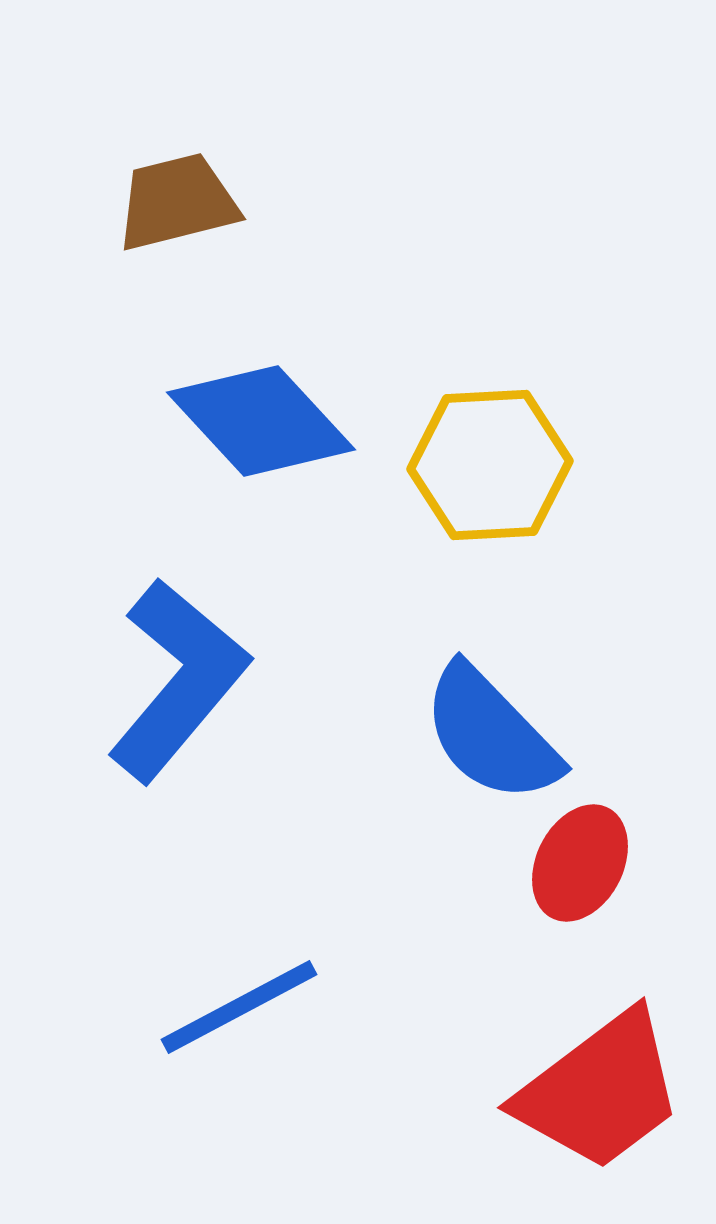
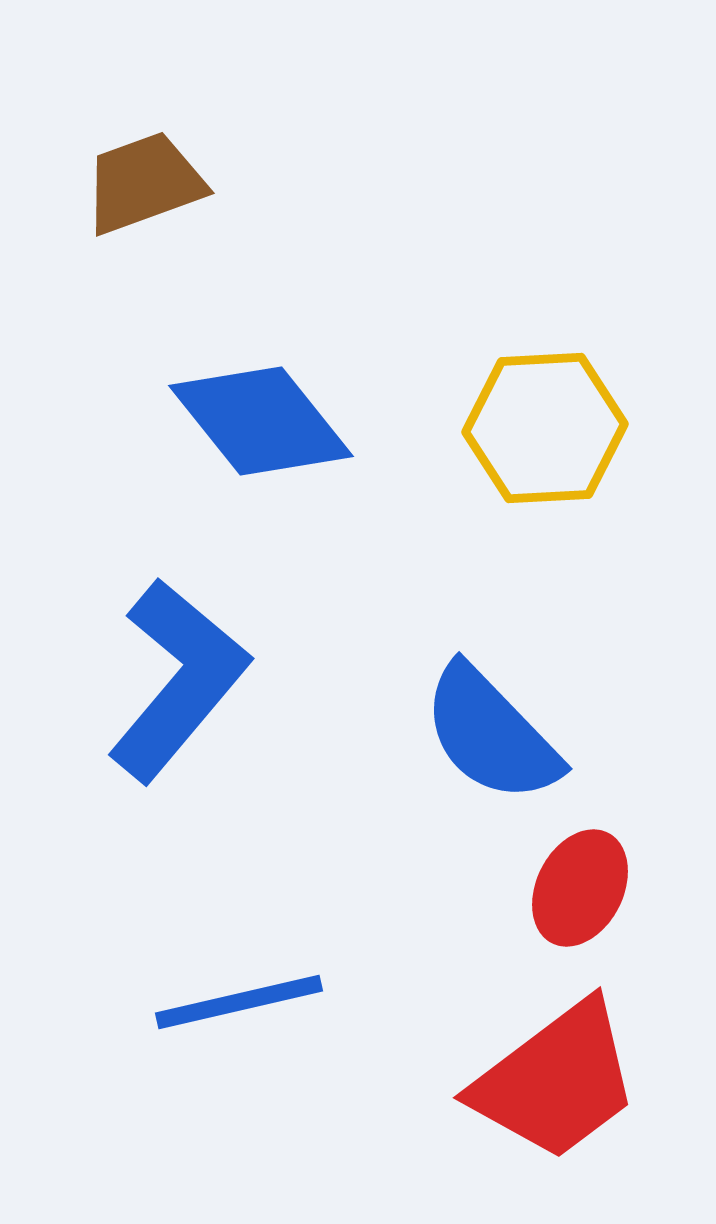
brown trapezoid: moved 33 px left, 19 px up; rotated 6 degrees counterclockwise
blue diamond: rotated 4 degrees clockwise
yellow hexagon: moved 55 px right, 37 px up
red ellipse: moved 25 px down
blue line: moved 5 px up; rotated 15 degrees clockwise
red trapezoid: moved 44 px left, 10 px up
